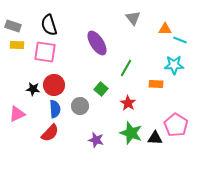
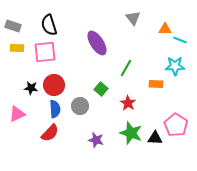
yellow rectangle: moved 3 px down
pink square: rotated 15 degrees counterclockwise
cyan star: moved 1 px right, 1 px down
black star: moved 2 px left, 1 px up
